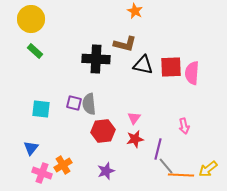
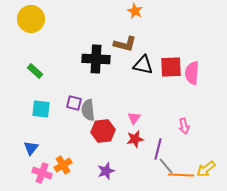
green rectangle: moved 20 px down
gray semicircle: moved 1 px left, 6 px down
yellow arrow: moved 2 px left
